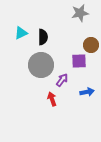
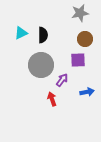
black semicircle: moved 2 px up
brown circle: moved 6 px left, 6 px up
purple square: moved 1 px left, 1 px up
